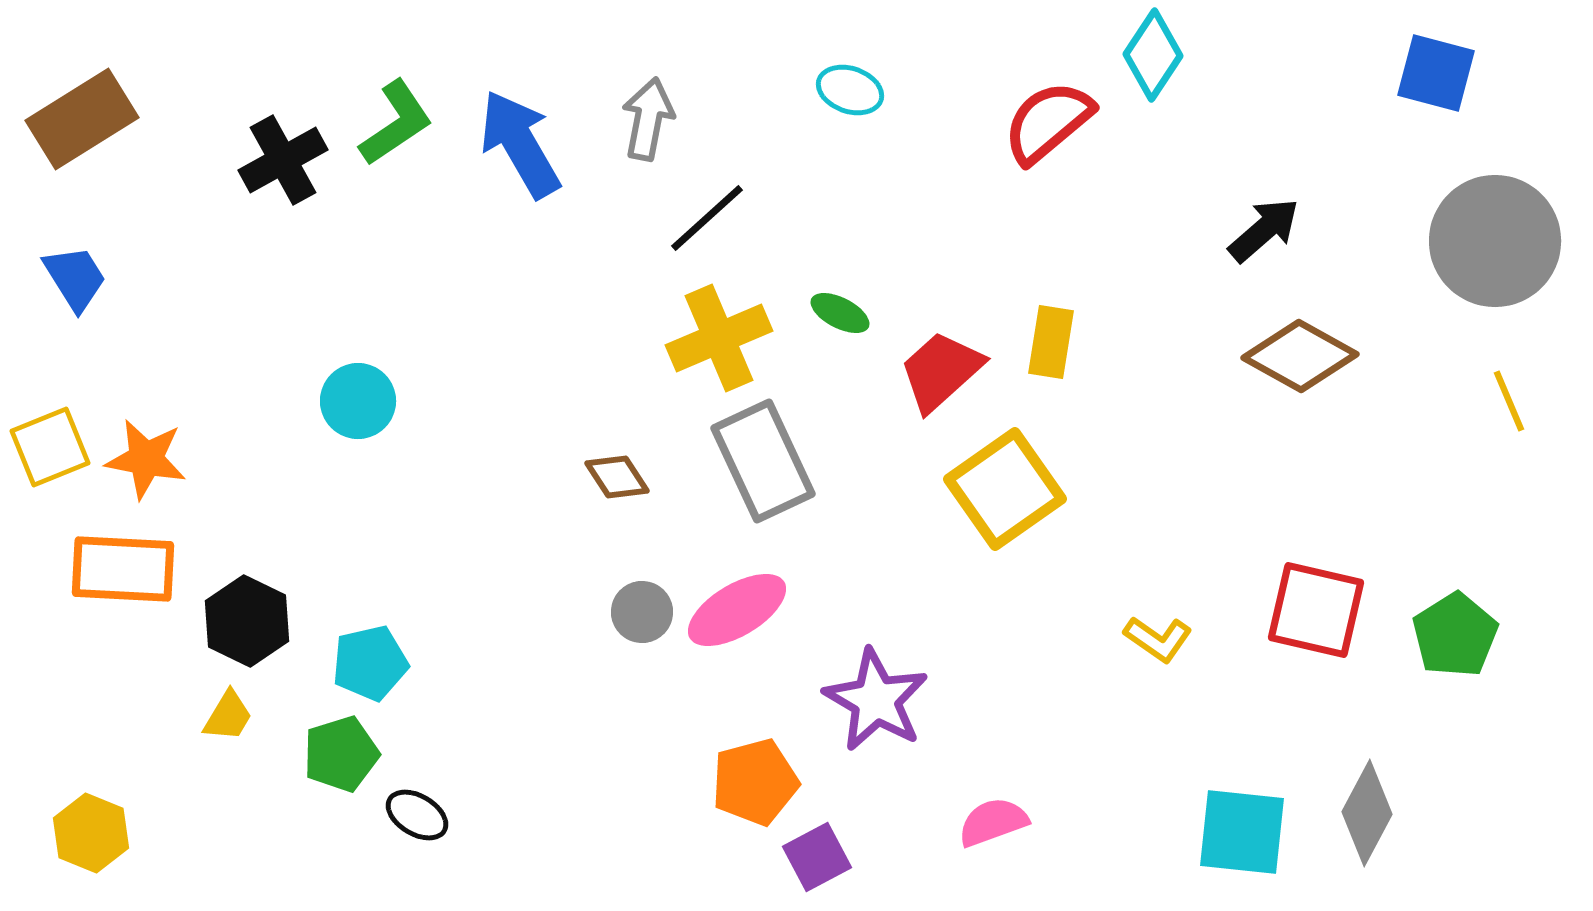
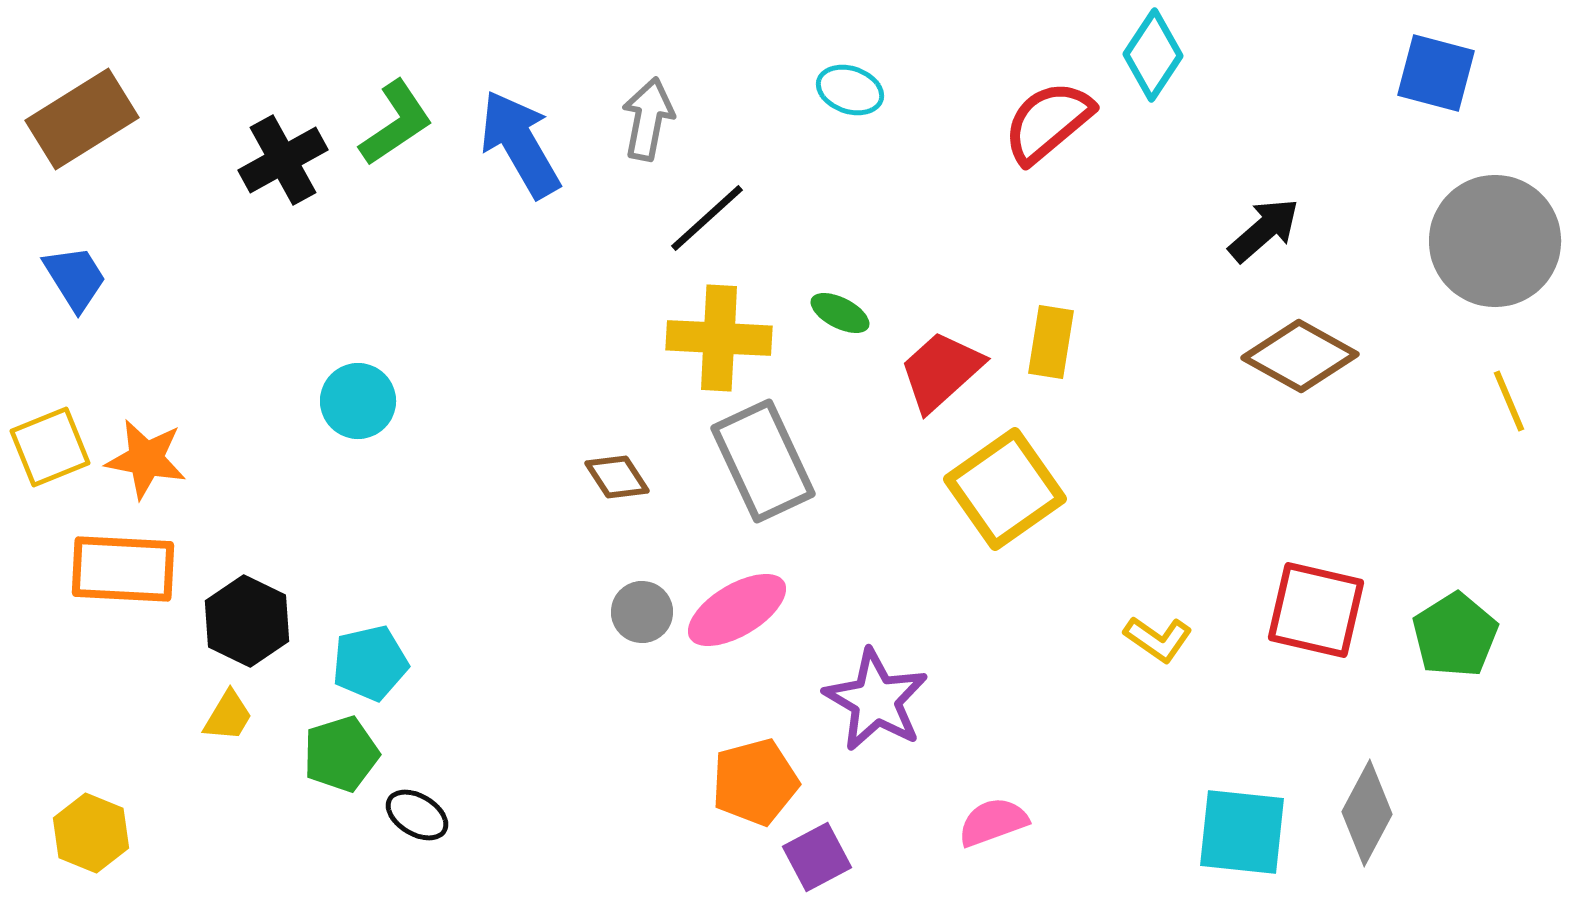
yellow cross at (719, 338): rotated 26 degrees clockwise
